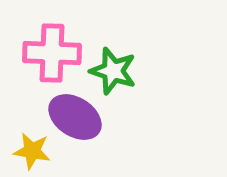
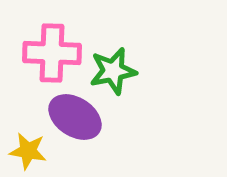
green star: rotated 30 degrees counterclockwise
yellow star: moved 4 px left
